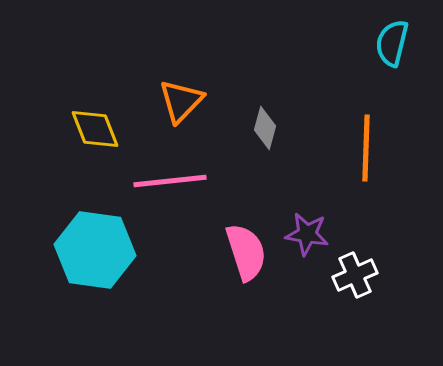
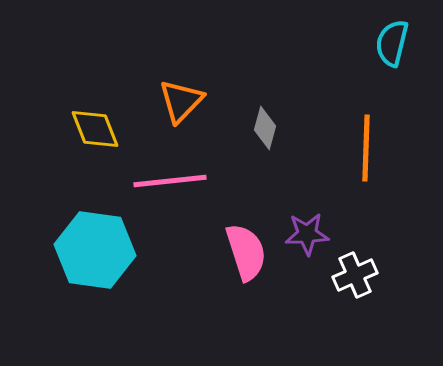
purple star: rotated 12 degrees counterclockwise
